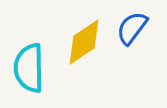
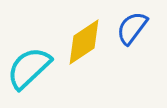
cyan semicircle: rotated 48 degrees clockwise
